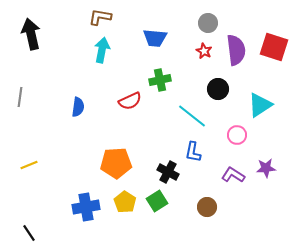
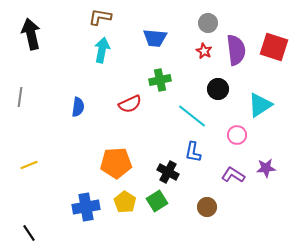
red semicircle: moved 3 px down
